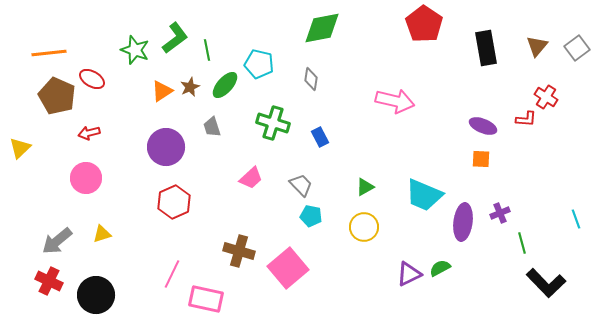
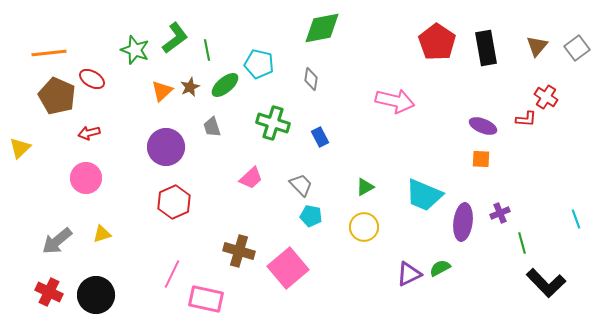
red pentagon at (424, 24): moved 13 px right, 18 px down
green ellipse at (225, 85): rotated 8 degrees clockwise
orange triangle at (162, 91): rotated 10 degrees counterclockwise
red cross at (49, 281): moved 11 px down
